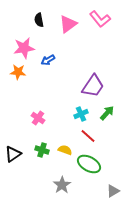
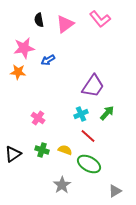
pink triangle: moved 3 px left
gray triangle: moved 2 px right
